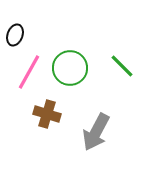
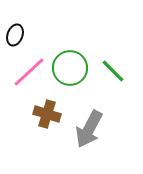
green line: moved 9 px left, 5 px down
pink line: rotated 18 degrees clockwise
gray arrow: moved 7 px left, 3 px up
